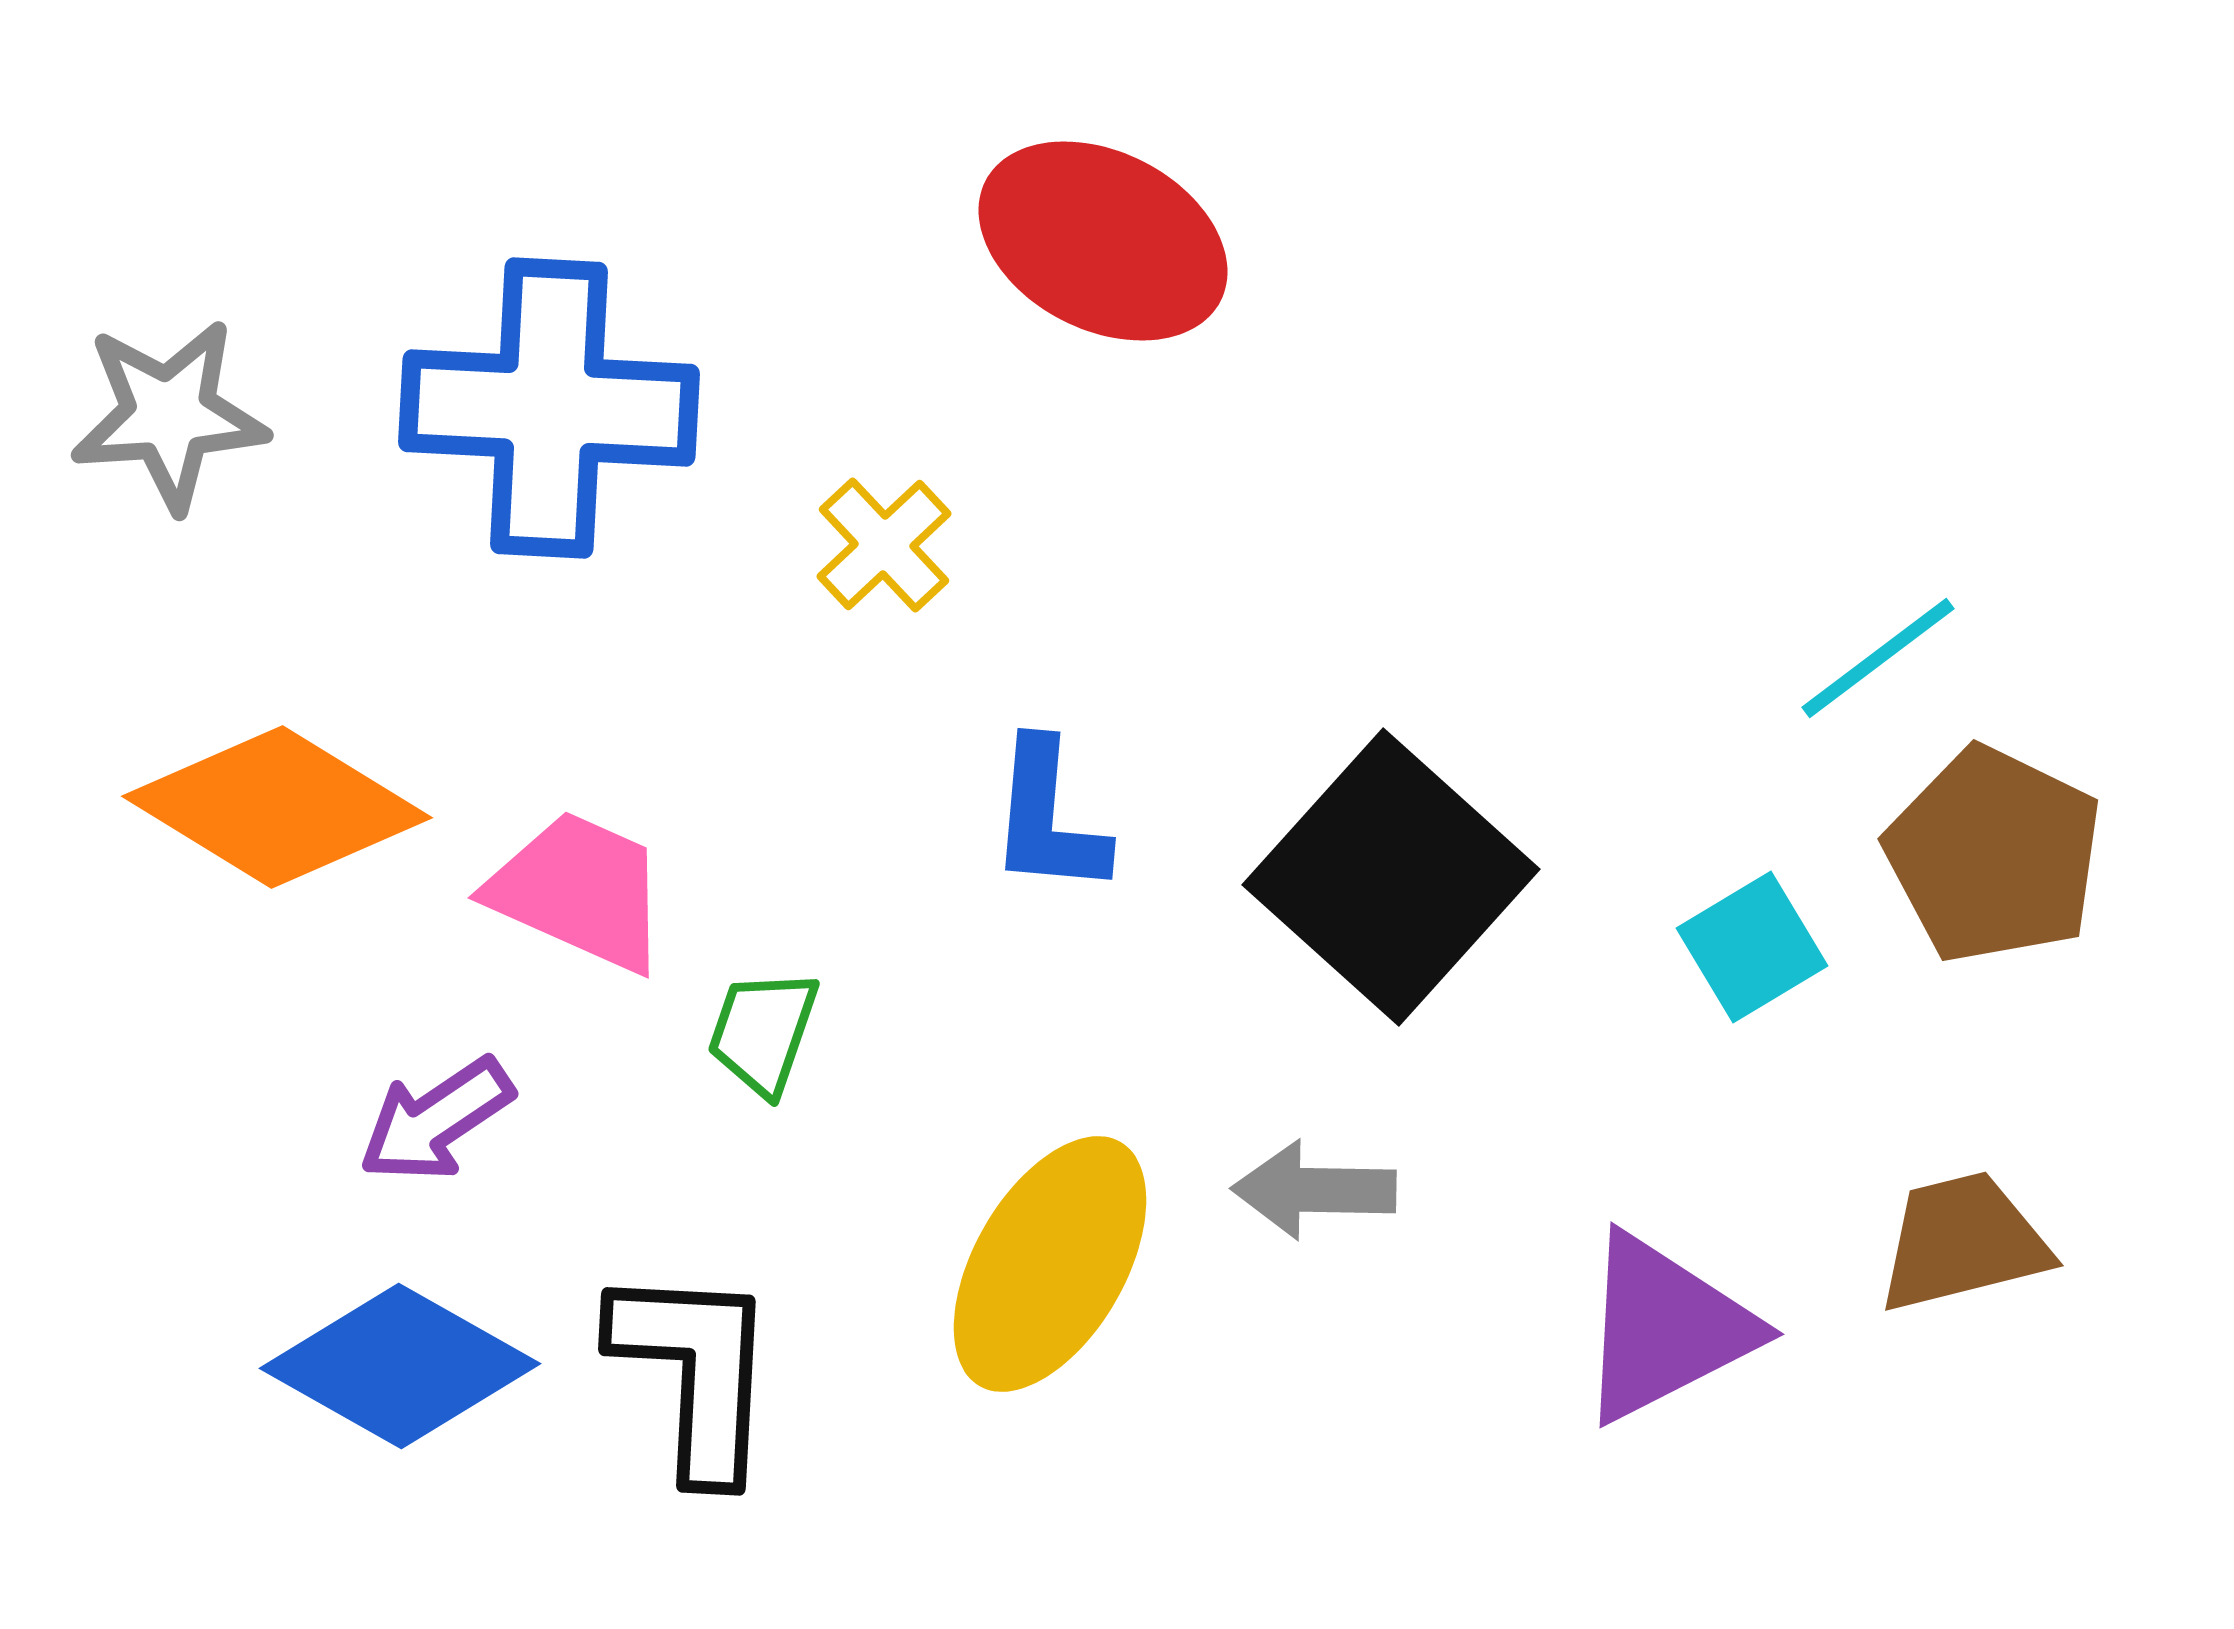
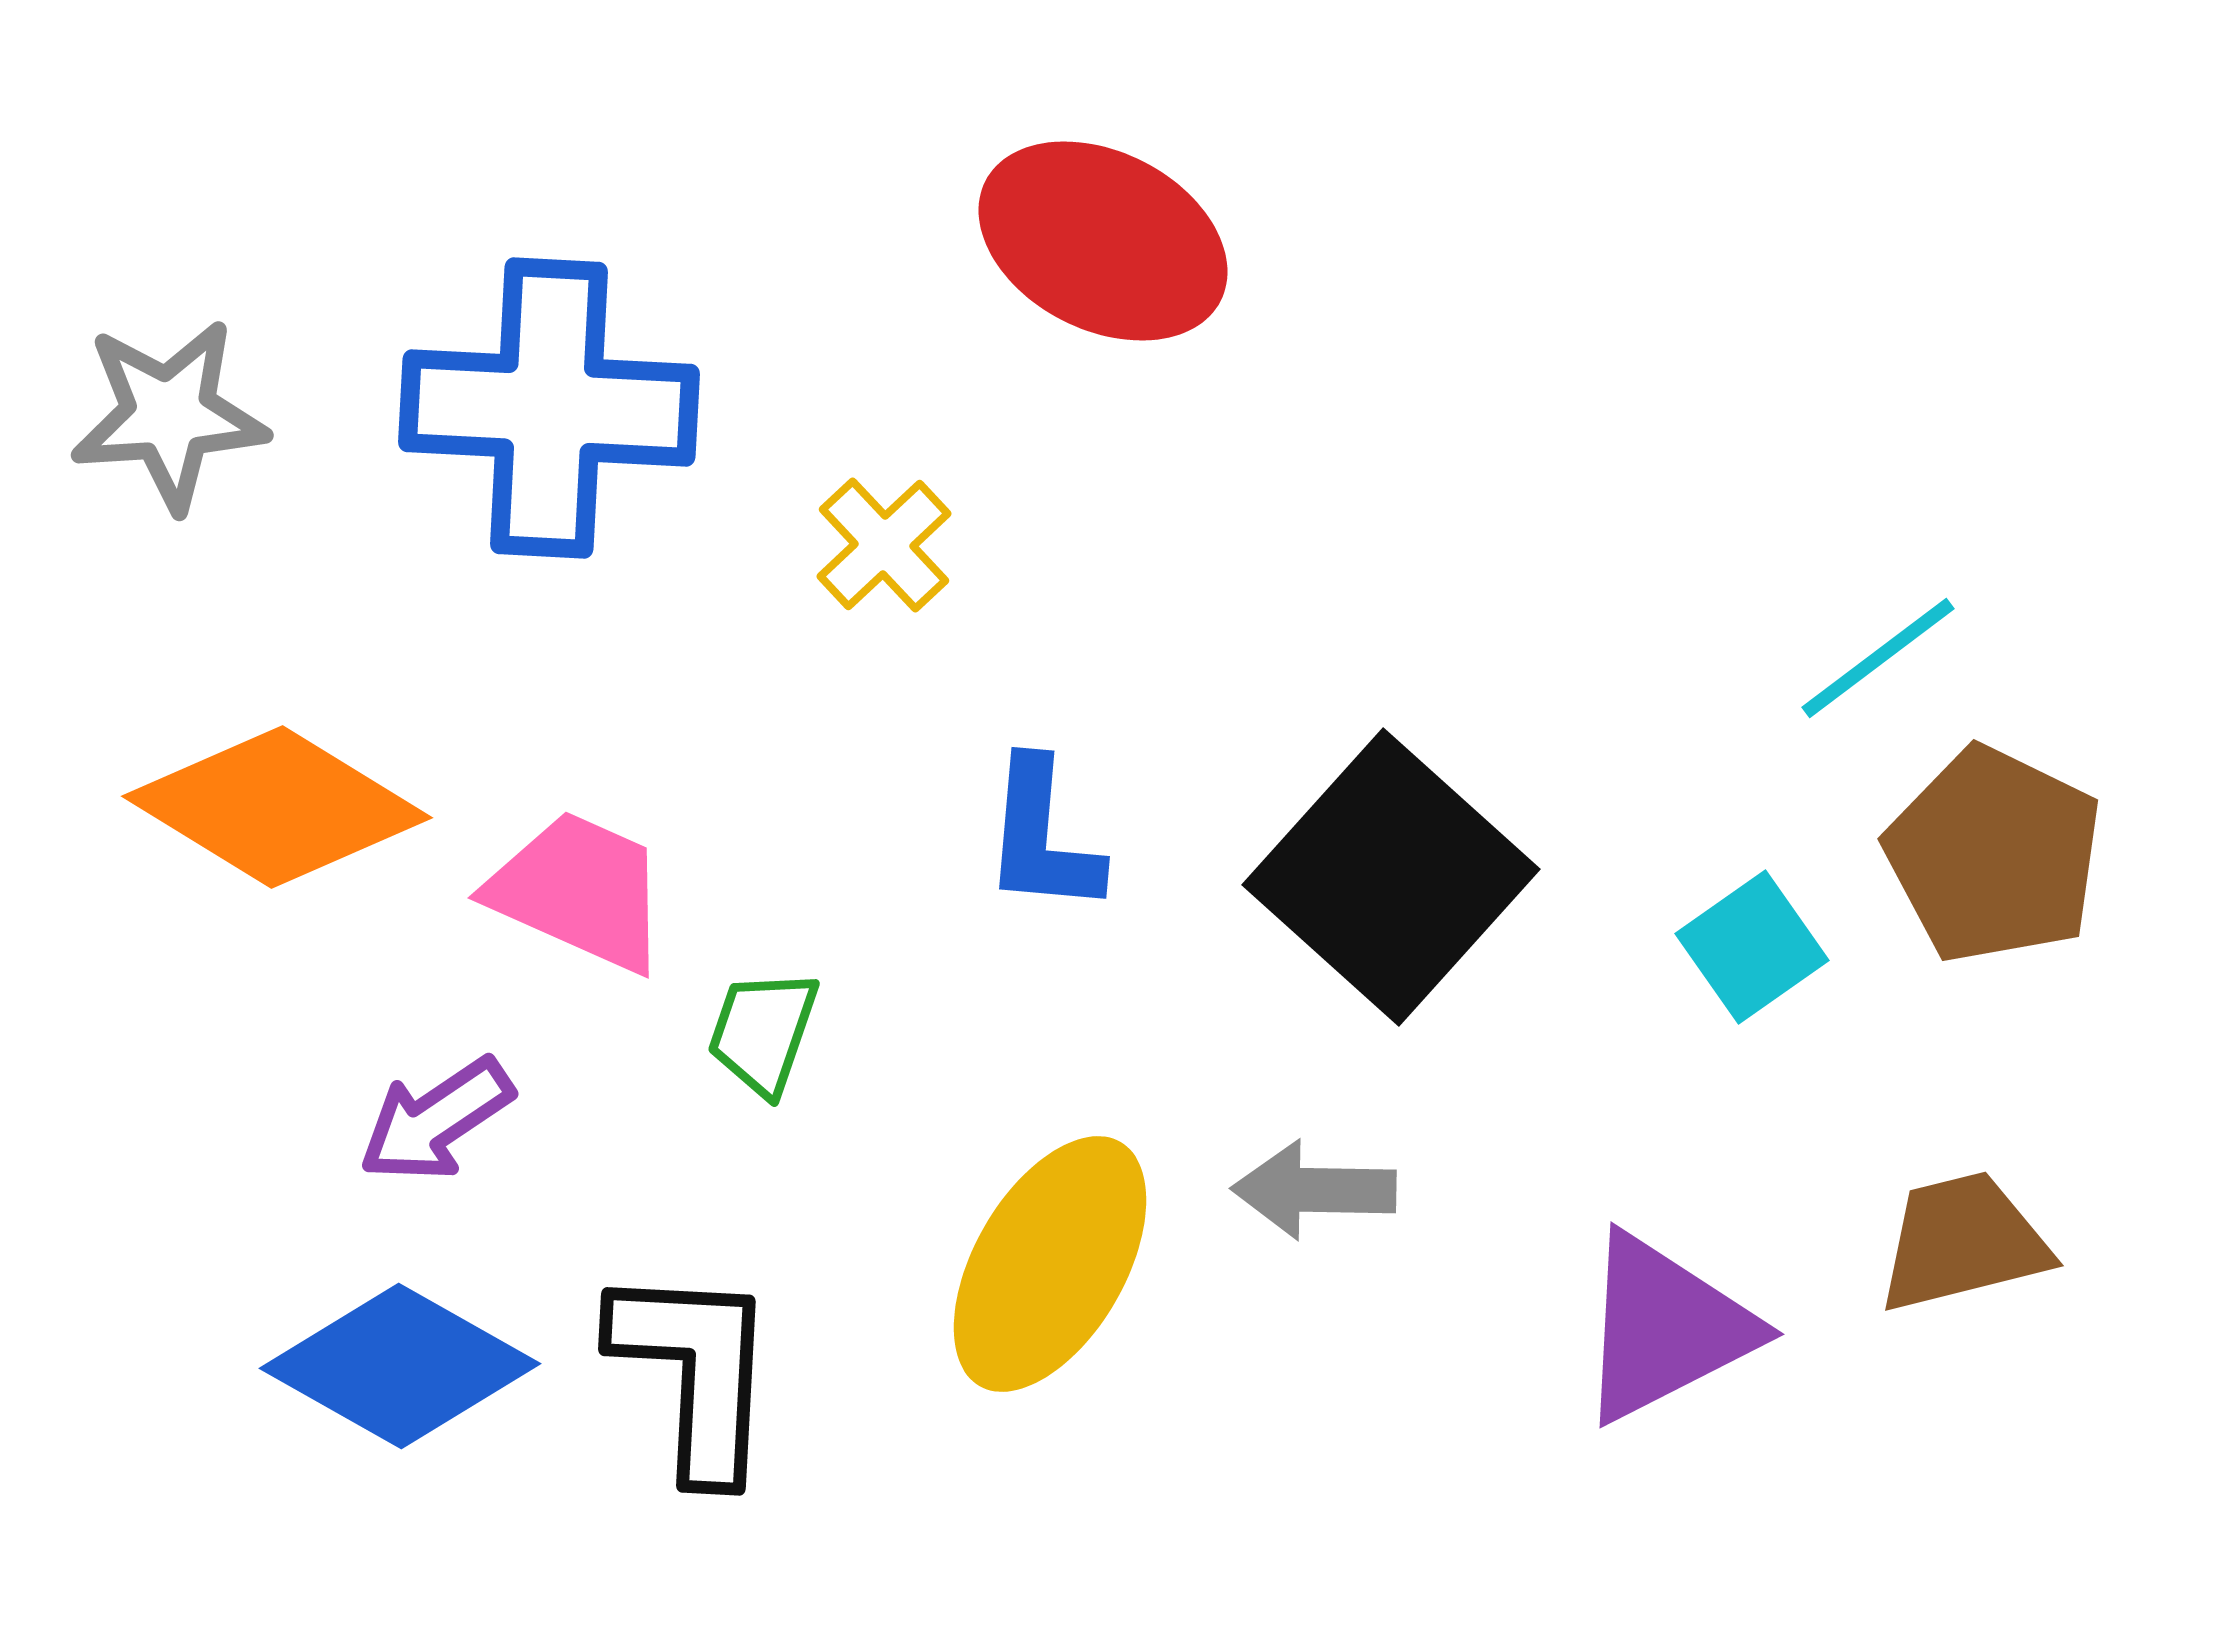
blue L-shape: moved 6 px left, 19 px down
cyan square: rotated 4 degrees counterclockwise
